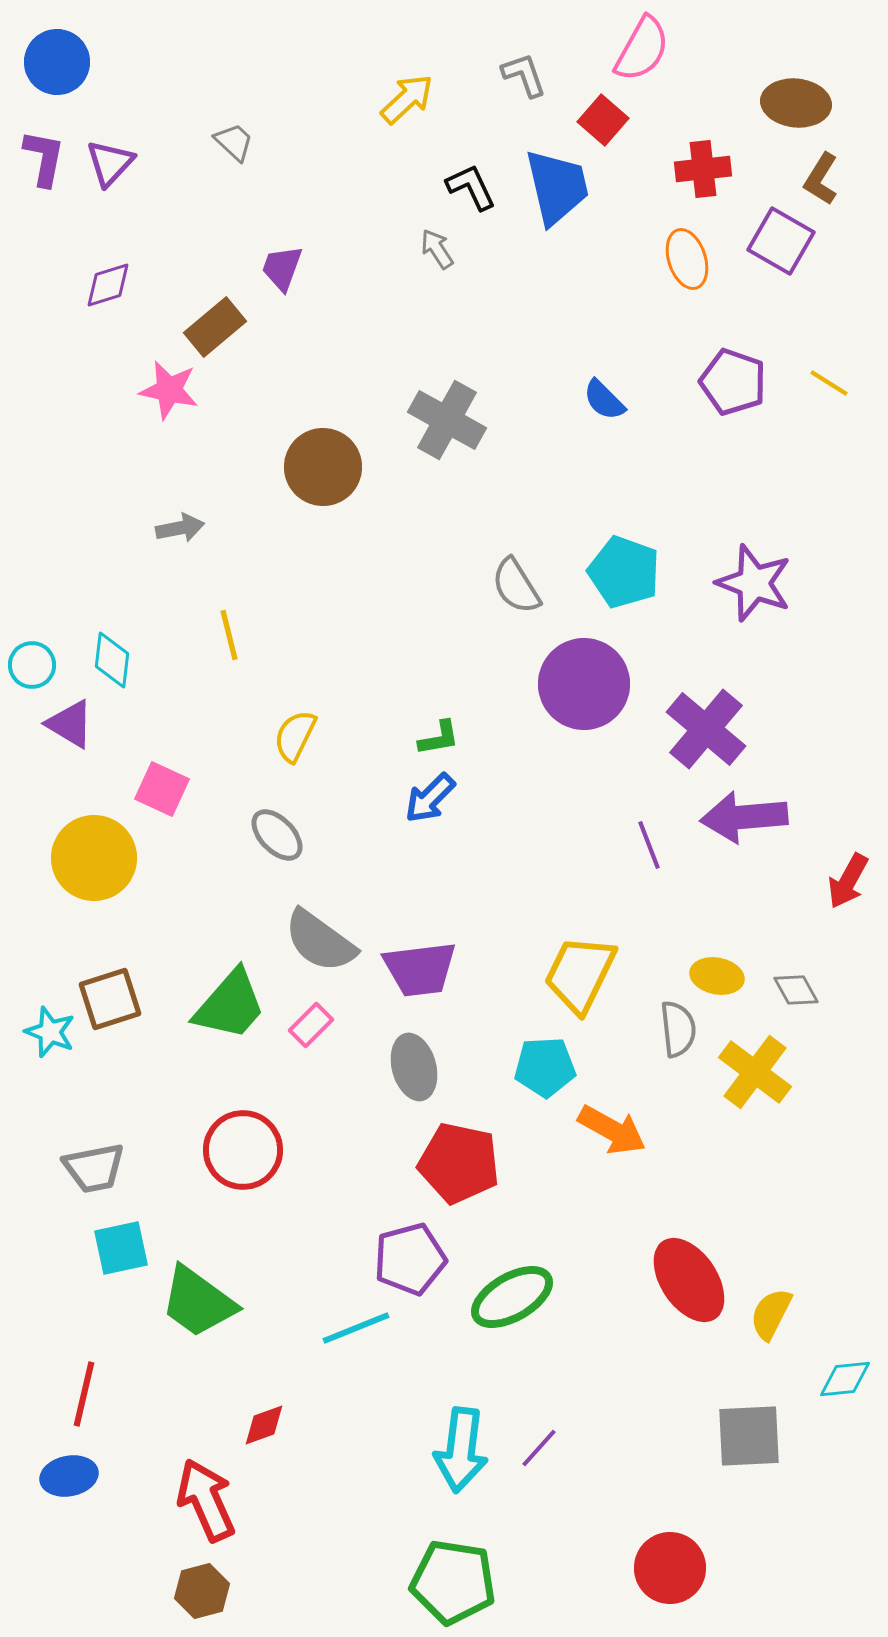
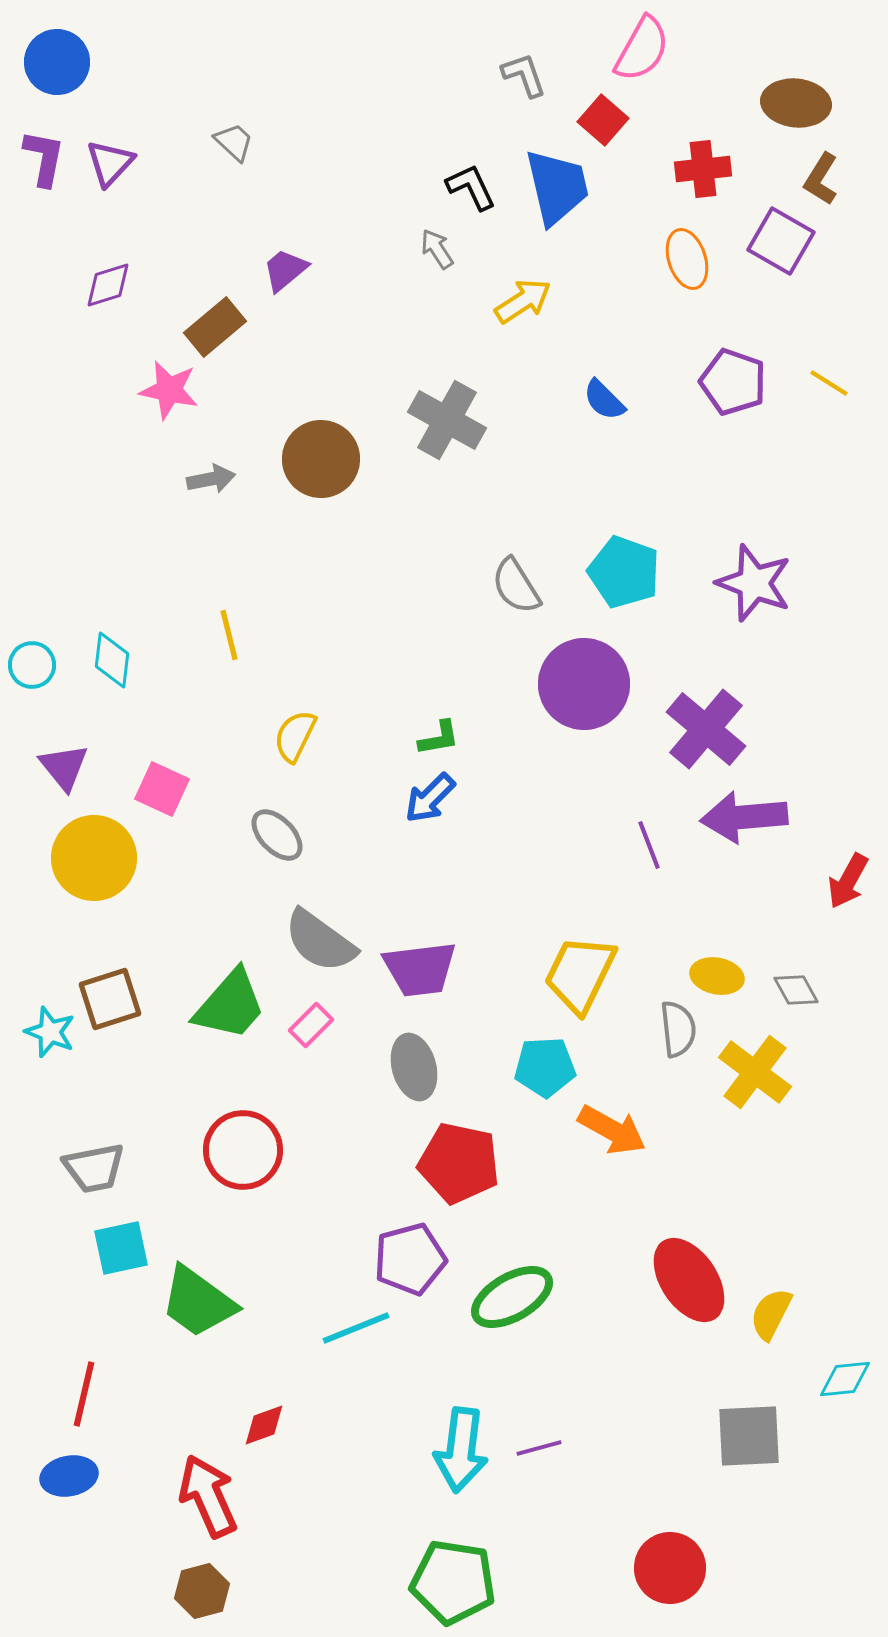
yellow arrow at (407, 99): moved 116 px right, 202 px down; rotated 10 degrees clockwise
purple trapezoid at (282, 268): moved 3 px right, 2 px down; rotated 30 degrees clockwise
brown circle at (323, 467): moved 2 px left, 8 px up
gray arrow at (180, 528): moved 31 px right, 49 px up
purple triangle at (70, 724): moved 6 px left, 43 px down; rotated 20 degrees clockwise
purple line at (539, 1448): rotated 33 degrees clockwise
red arrow at (206, 1500): moved 2 px right, 4 px up
